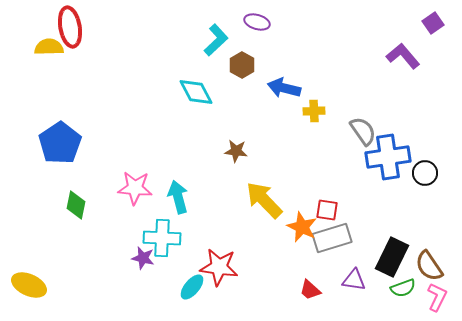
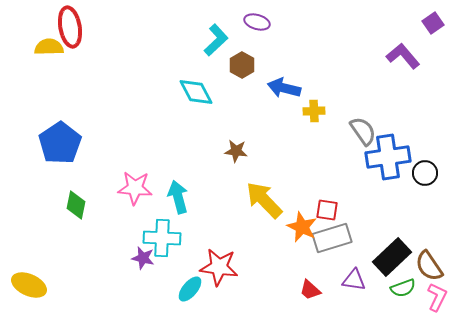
black rectangle: rotated 21 degrees clockwise
cyan ellipse: moved 2 px left, 2 px down
